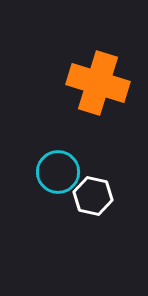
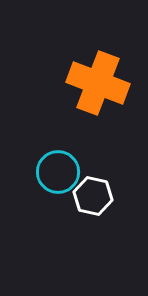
orange cross: rotated 4 degrees clockwise
